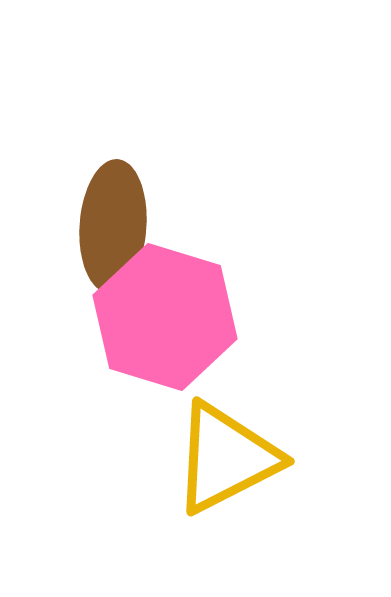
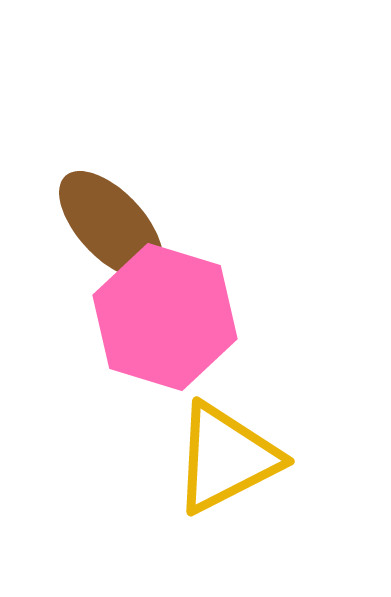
brown ellipse: moved 2 px left, 1 px up; rotated 47 degrees counterclockwise
